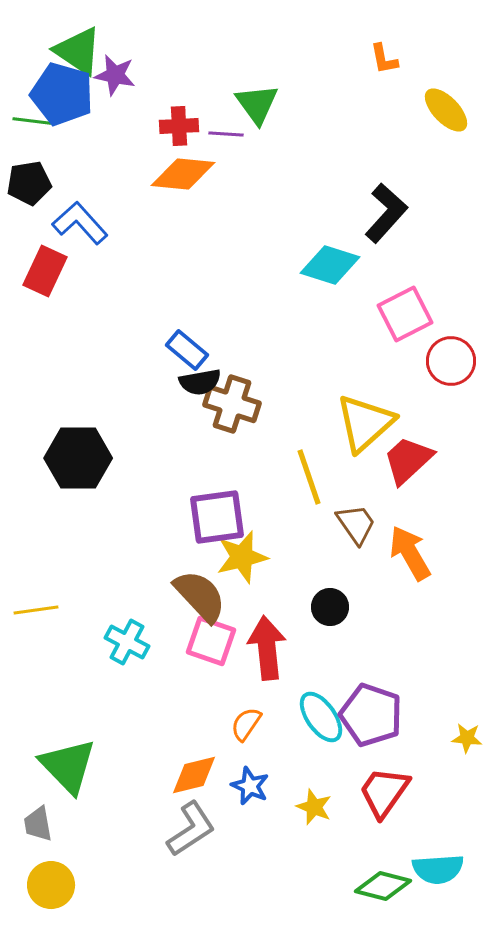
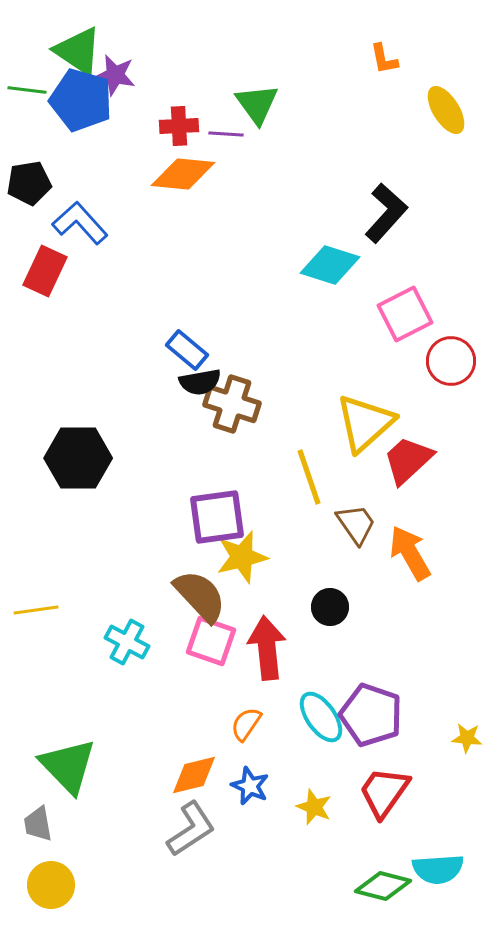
blue pentagon at (62, 94): moved 19 px right, 6 px down
yellow ellipse at (446, 110): rotated 12 degrees clockwise
green line at (32, 121): moved 5 px left, 31 px up
